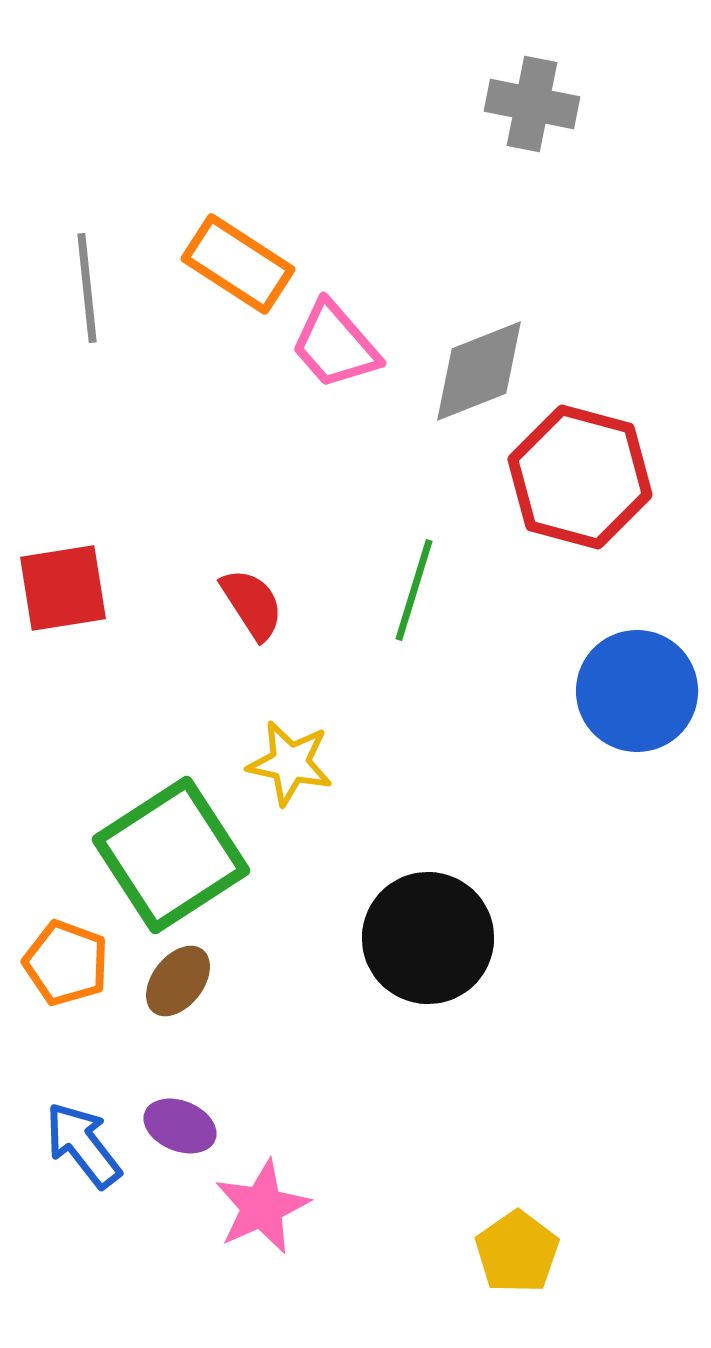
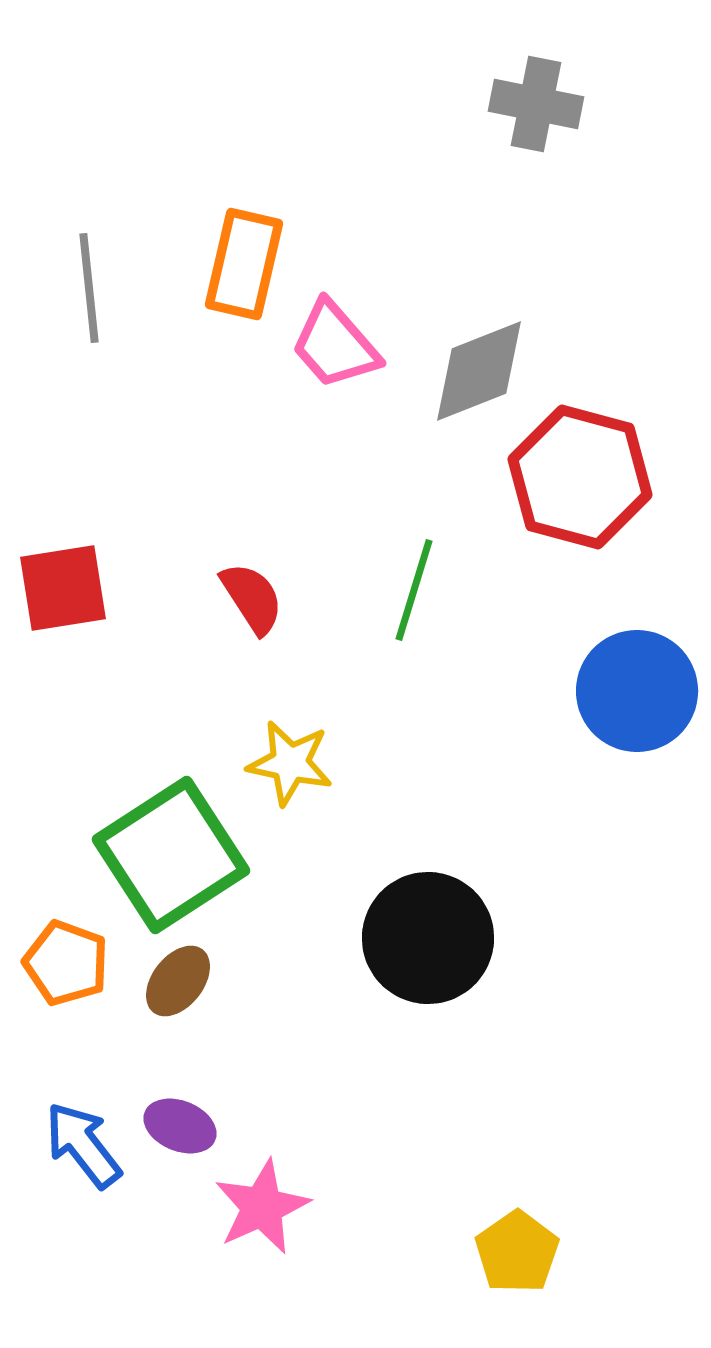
gray cross: moved 4 px right
orange rectangle: moved 6 px right; rotated 70 degrees clockwise
gray line: moved 2 px right
red semicircle: moved 6 px up
